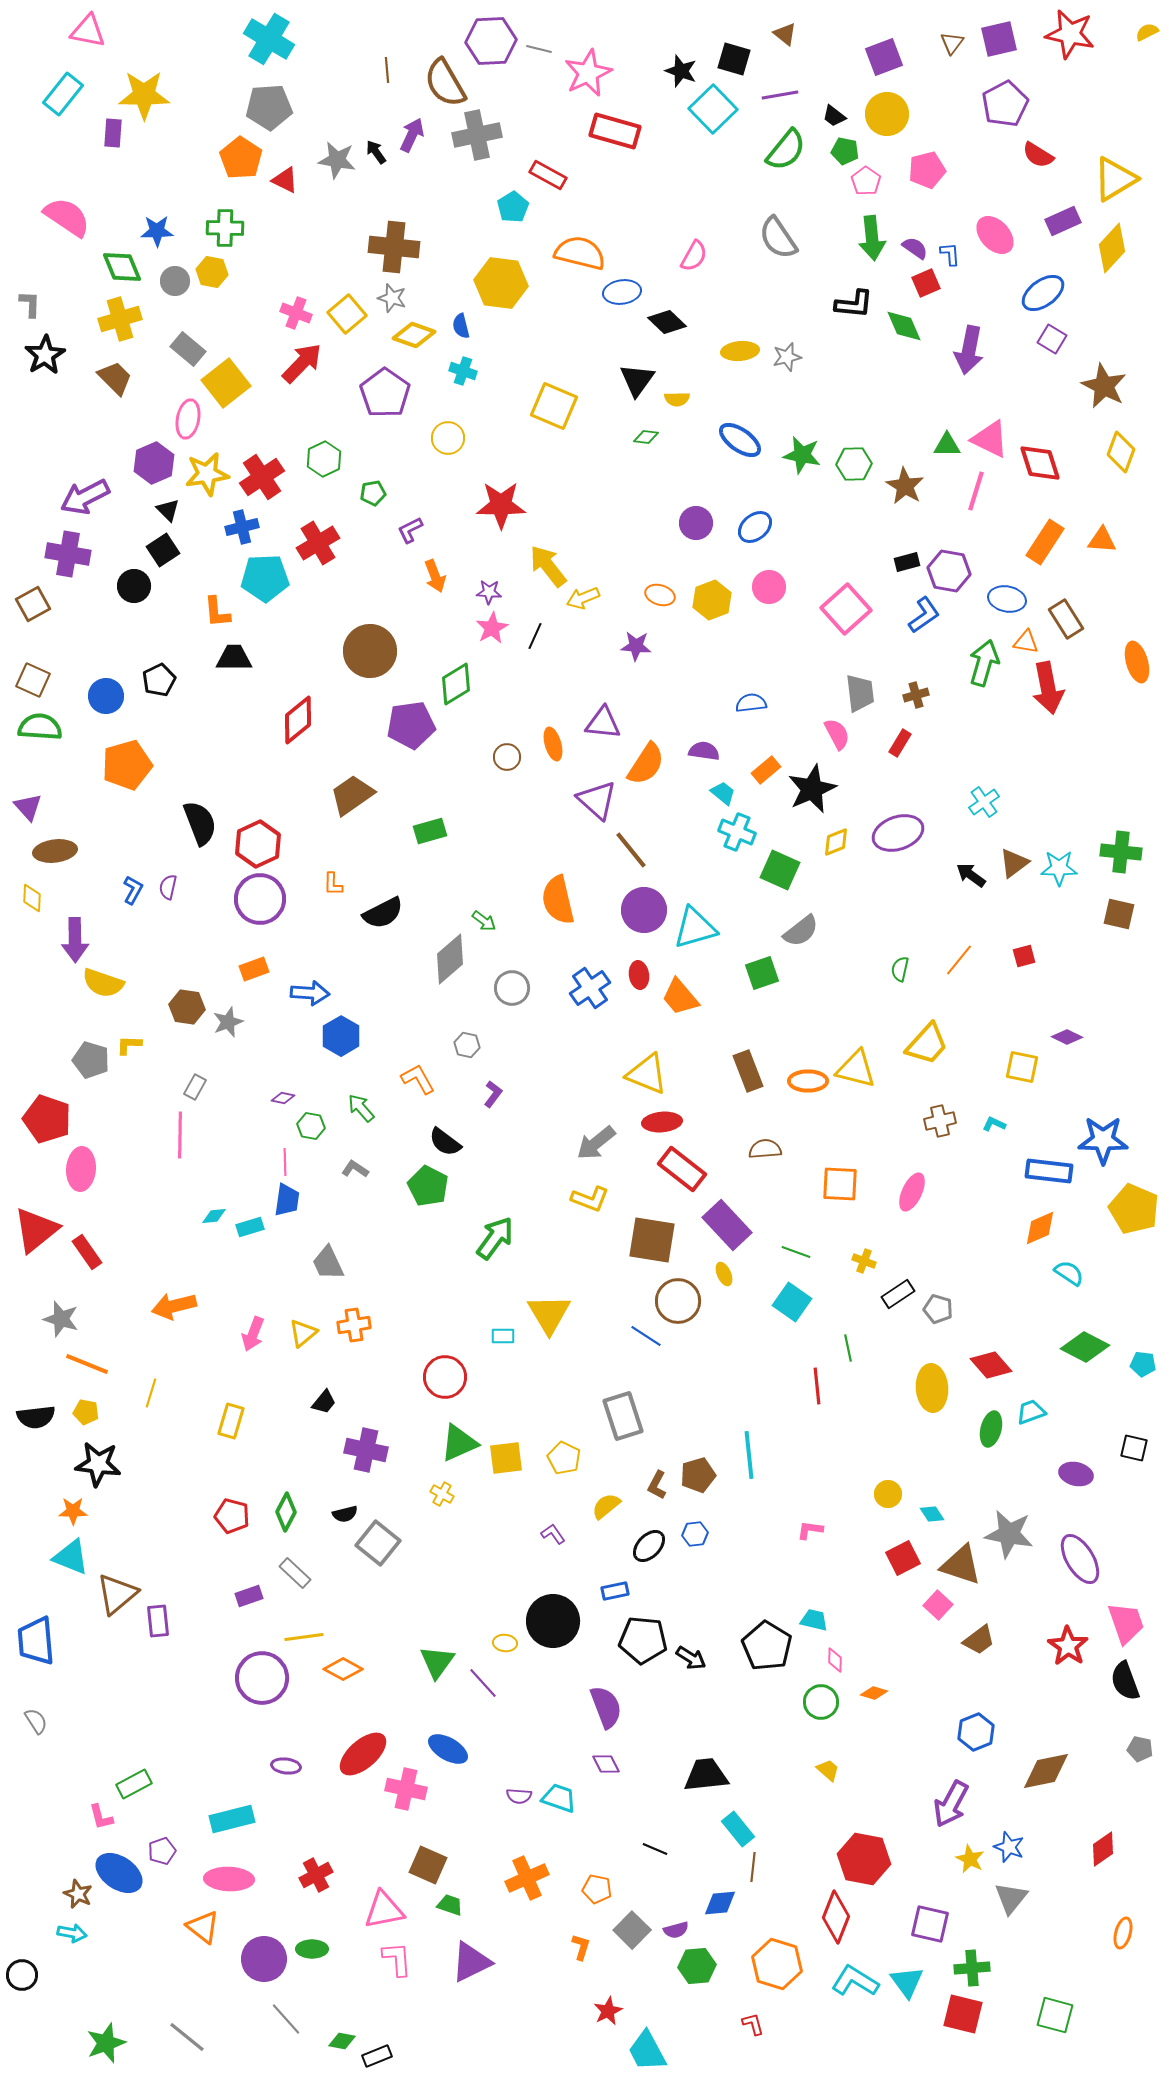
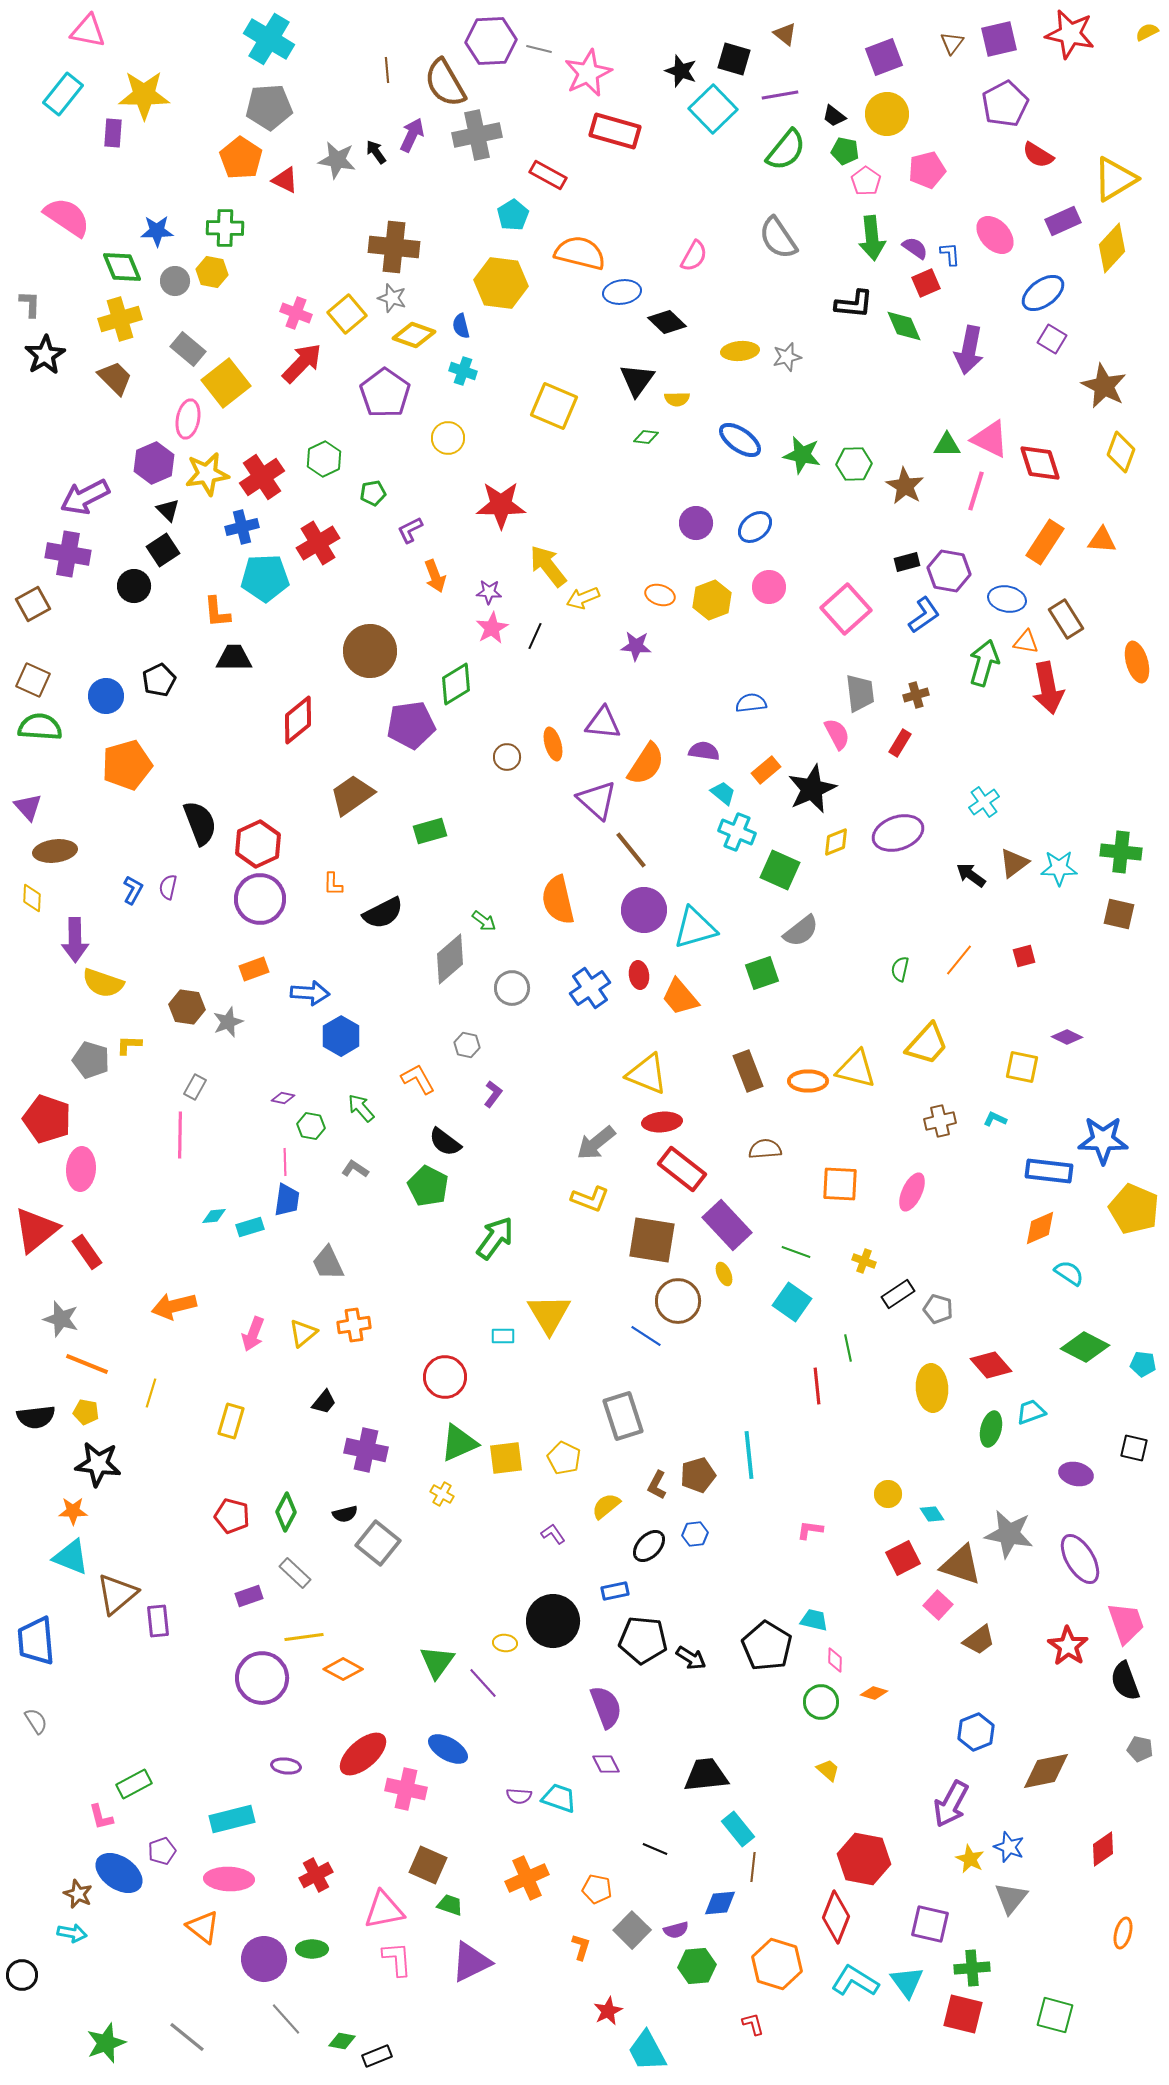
cyan pentagon at (513, 207): moved 8 px down
cyan L-shape at (994, 1124): moved 1 px right, 5 px up
